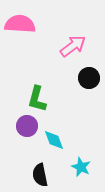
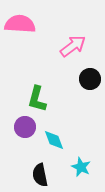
black circle: moved 1 px right, 1 px down
purple circle: moved 2 px left, 1 px down
